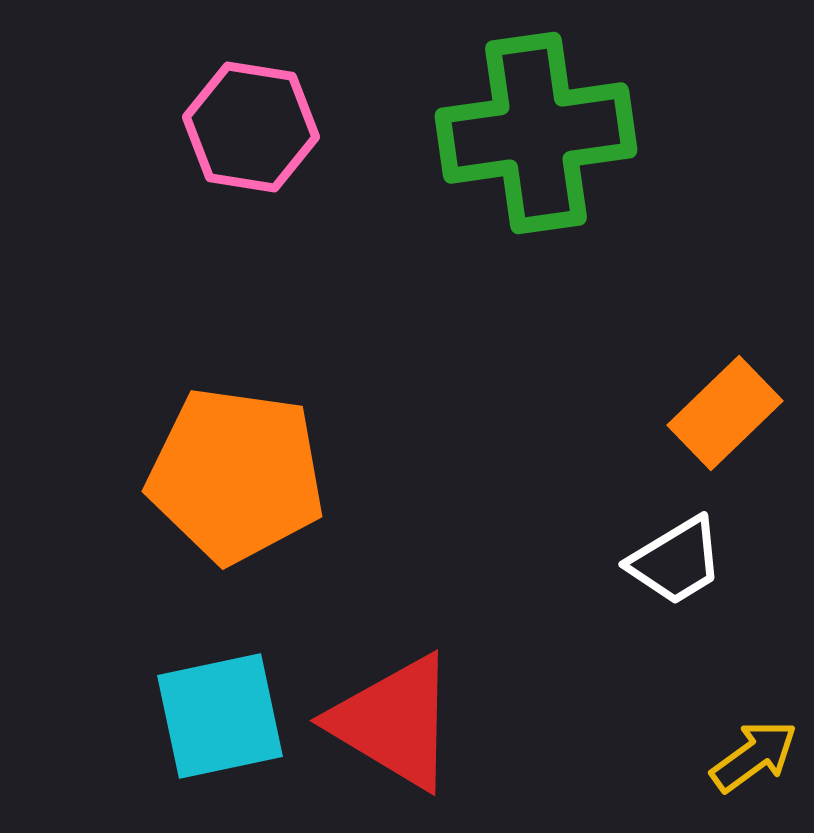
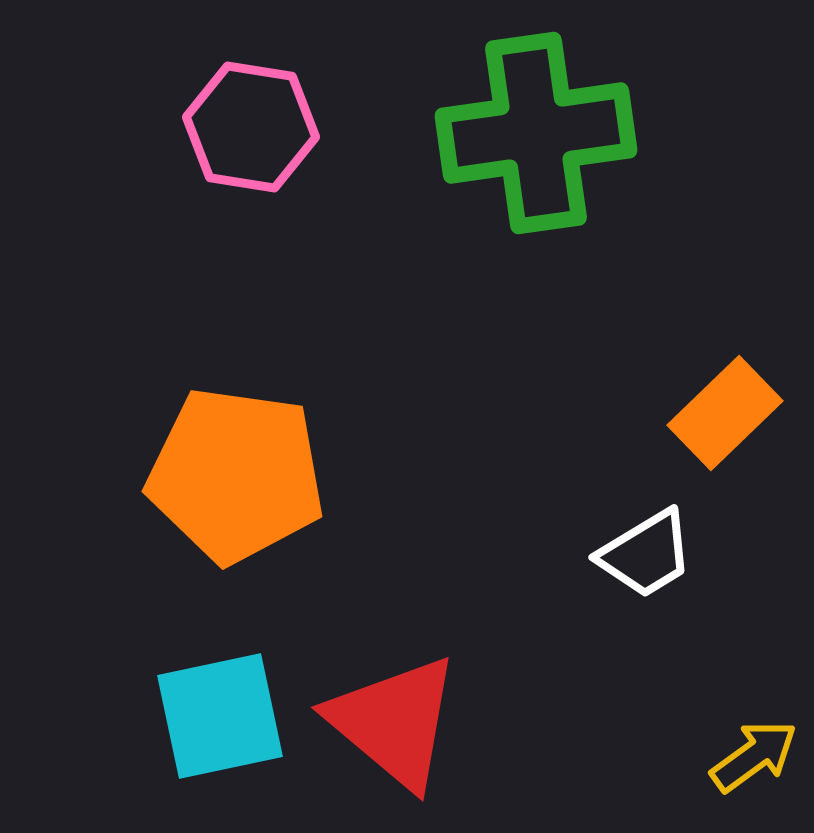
white trapezoid: moved 30 px left, 7 px up
red triangle: rotated 9 degrees clockwise
